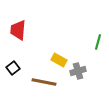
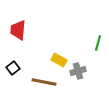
green line: moved 1 px down
